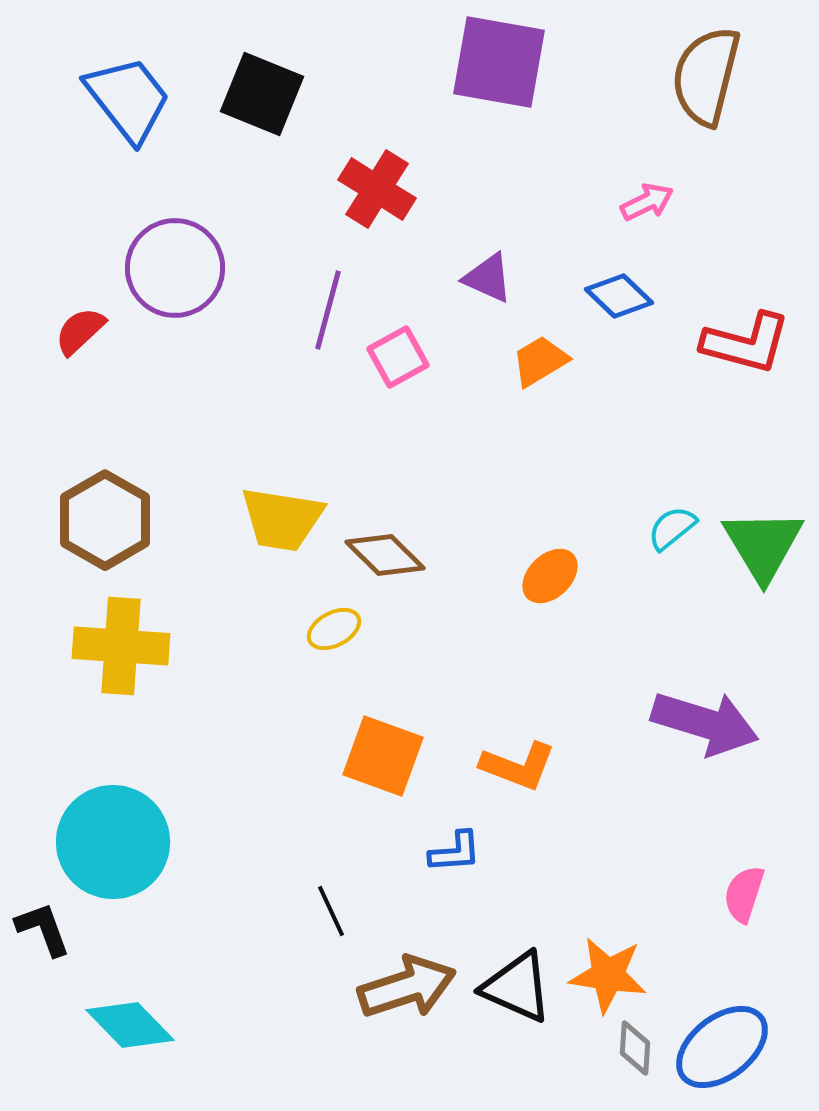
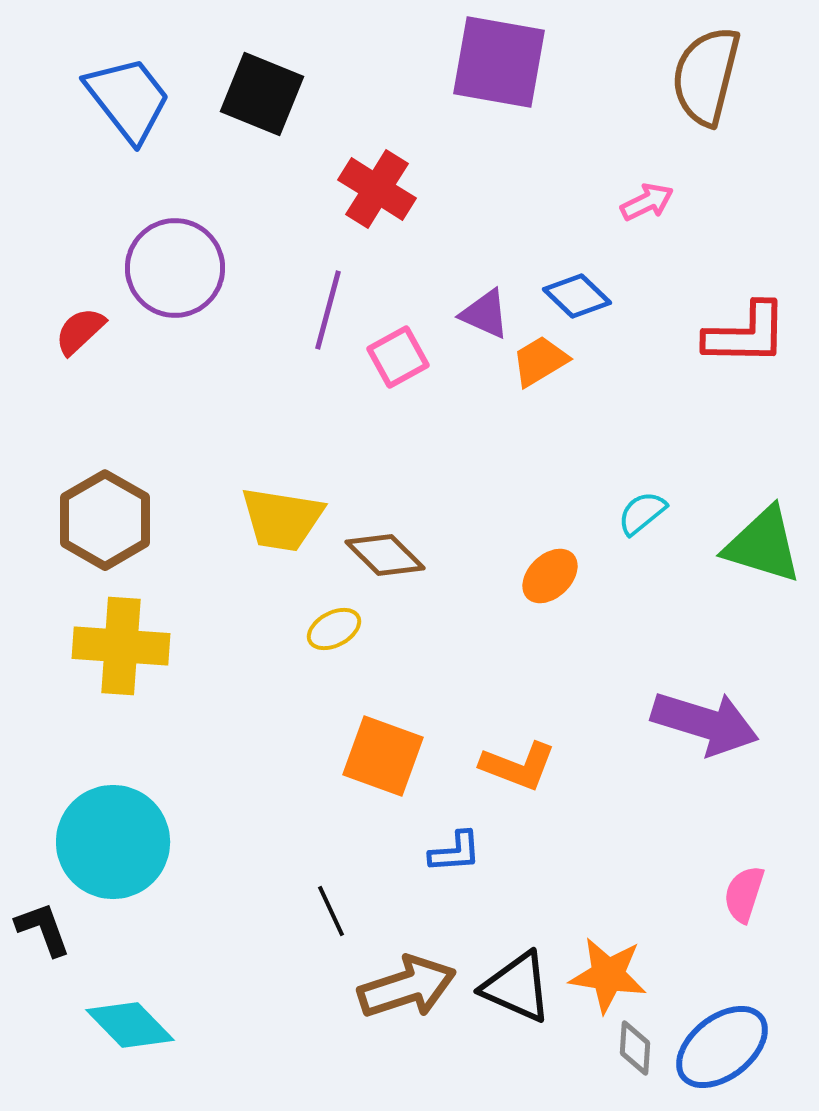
purple triangle: moved 3 px left, 36 px down
blue diamond: moved 42 px left
red L-shape: moved 9 px up; rotated 14 degrees counterclockwise
cyan semicircle: moved 30 px left, 15 px up
green triangle: rotated 42 degrees counterclockwise
